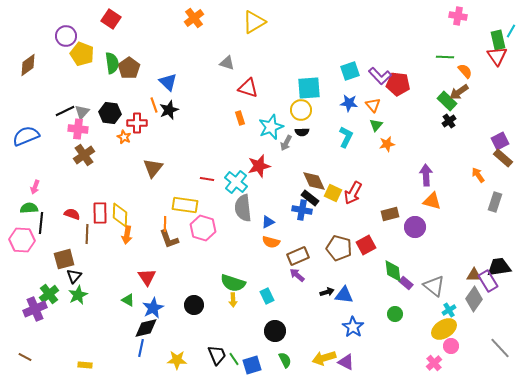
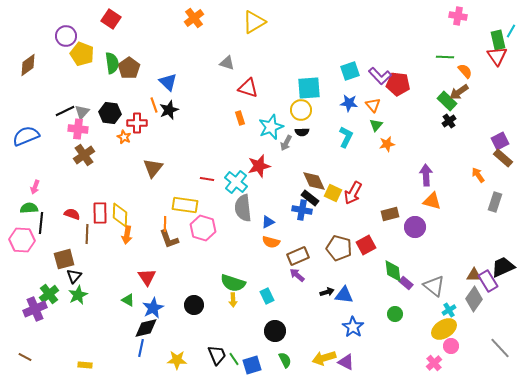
black trapezoid at (499, 267): moved 4 px right; rotated 15 degrees counterclockwise
